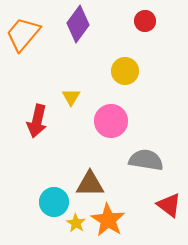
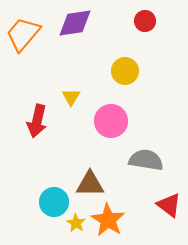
purple diamond: moved 3 px left, 1 px up; rotated 45 degrees clockwise
